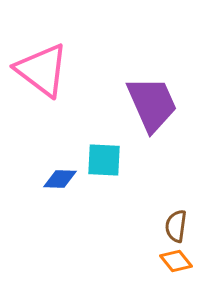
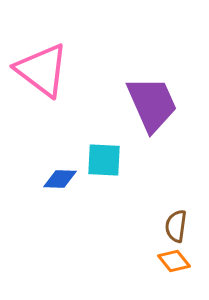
orange diamond: moved 2 px left
